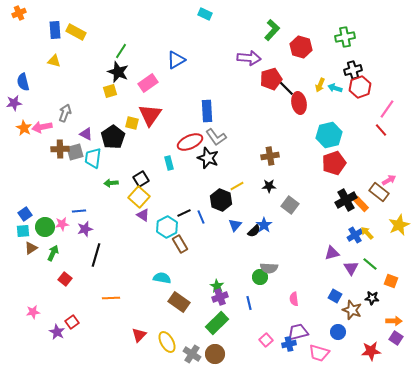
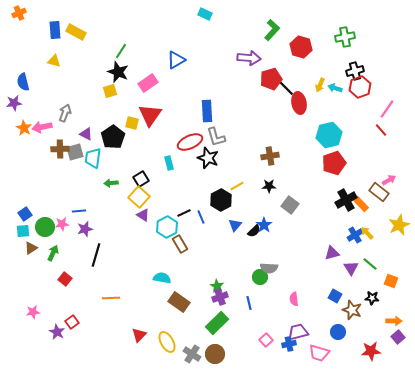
black cross at (353, 70): moved 2 px right, 1 px down
gray L-shape at (216, 137): rotated 20 degrees clockwise
black hexagon at (221, 200): rotated 10 degrees clockwise
purple square at (396, 338): moved 2 px right, 1 px up; rotated 16 degrees clockwise
